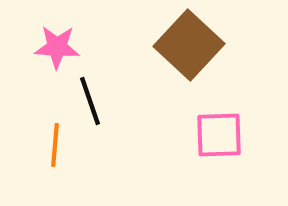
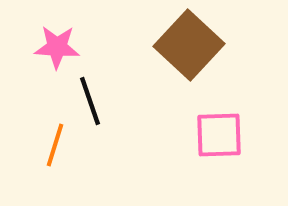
orange line: rotated 12 degrees clockwise
